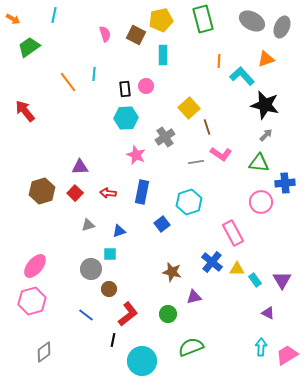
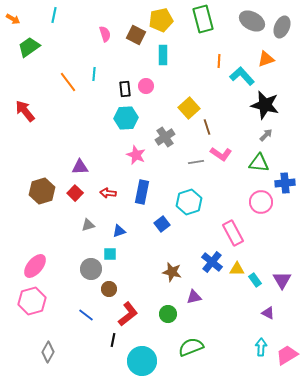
gray diamond at (44, 352): moved 4 px right; rotated 25 degrees counterclockwise
